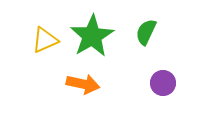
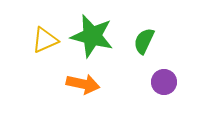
green semicircle: moved 2 px left, 9 px down
green star: rotated 27 degrees counterclockwise
purple circle: moved 1 px right, 1 px up
